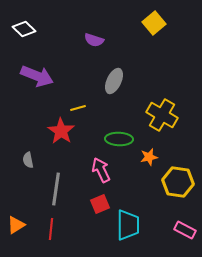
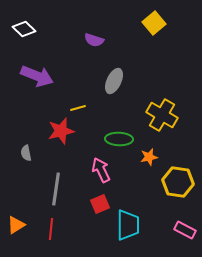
red star: rotated 24 degrees clockwise
gray semicircle: moved 2 px left, 7 px up
